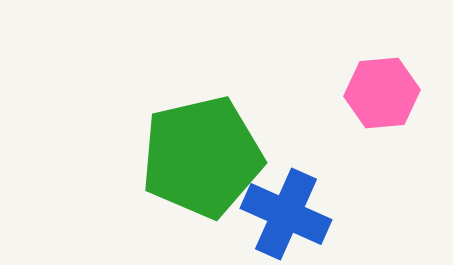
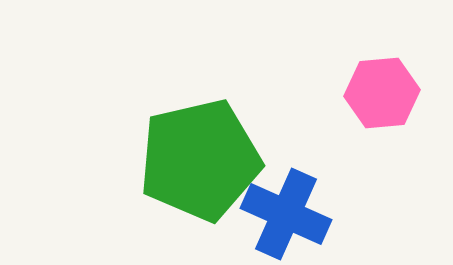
green pentagon: moved 2 px left, 3 px down
